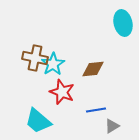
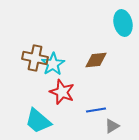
brown diamond: moved 3 px right, 9 px up
